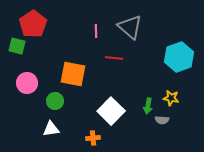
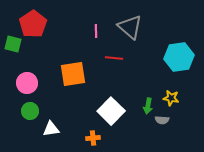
green square: moved 4 px left, 2 px up
cyan hexagon: rotated 12 degrees clockwise
orange square: rotated 20 degrees counterclockwise
green circle: moved 25 px left, 10 px down
